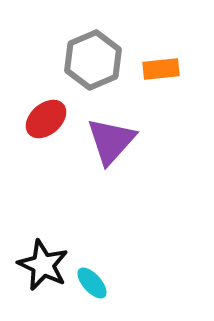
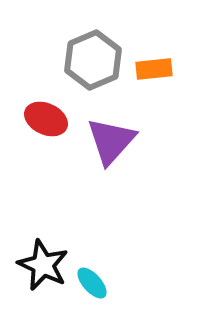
orange rectangle: moved 7 px left
red ellipse: rotated 66 degrees clockwise
